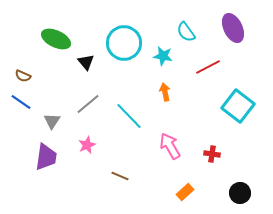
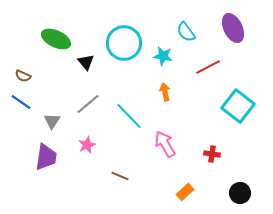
pink arrow: moved 5 px left, 2 px up
